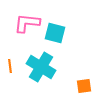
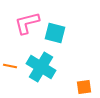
pink L-shape: rotated 20 degrees counterclockwise
orange line: rotated 72 degrees counterclockwise
orange square: moved 1 px down
